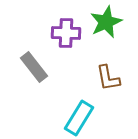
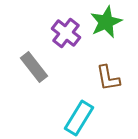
purple cross: rotated 36 degrees clockwise
